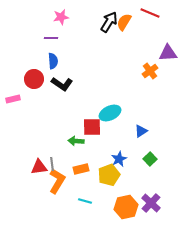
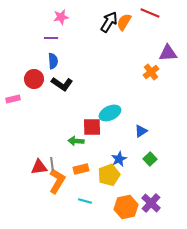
orange cross: moved 1 px right, 1 px down
